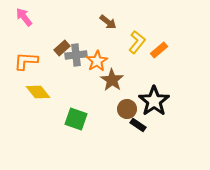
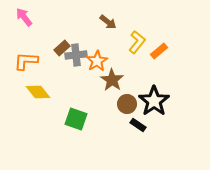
orange rectangle: moved 1 px down
brown circle: moved 5 px up
